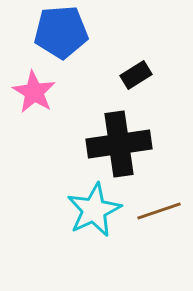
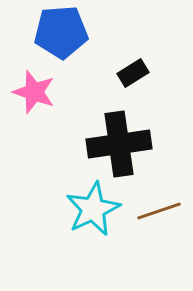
black rectangle: moved 3 px left, 2 px up
pink star: rotated 12 degrees counterclockwise
cyan star: moved 1 px left, 1 px up
